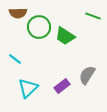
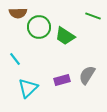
cyan line: rotated 16 degrees clockwise
purple rectangle: moved 6 px up; rotated 21 degrees clockwise
